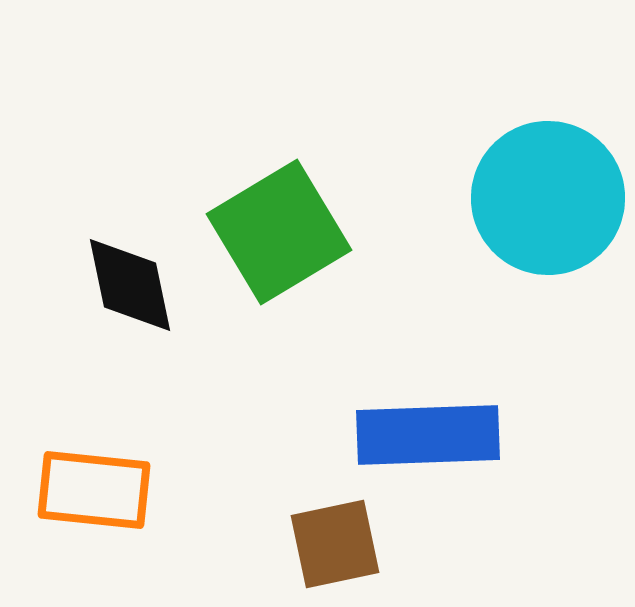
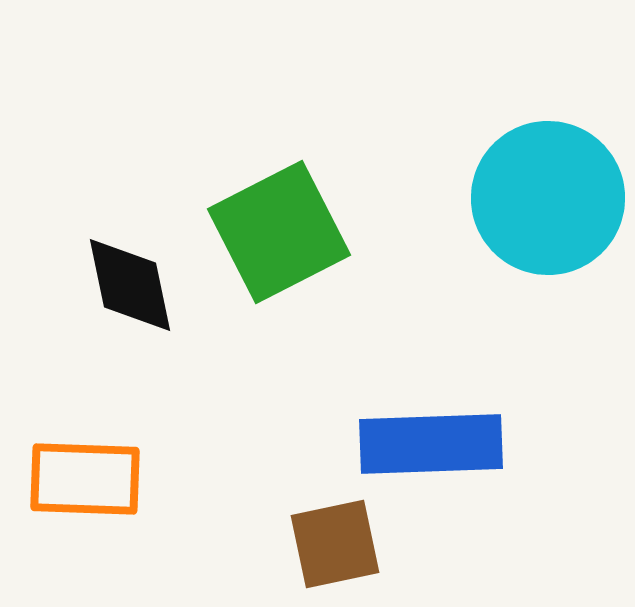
green square: rotated 4 degrees clockwise
blue rectangle: moved 3 px right, 9 px down
orange rectangle: moved 9 px left, 11 px up; rotated 4 degrees counterclockwise
